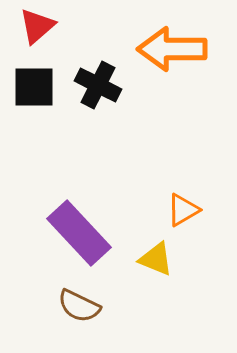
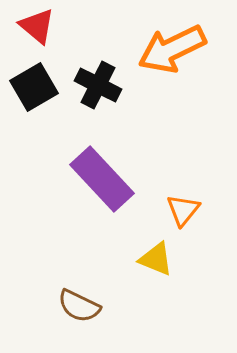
red triangle: rotated 39 degrees counterclockwise
orange arrow: rotated 26 degrees counterclockwise
black square: rotated 30 degrees counterclockwise
orange triangle: rotated 21 degrees counterclockwise
purple rectangle: moved 23 px right, 54 px up
